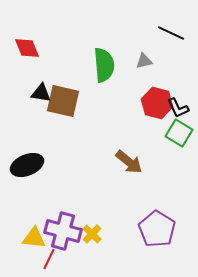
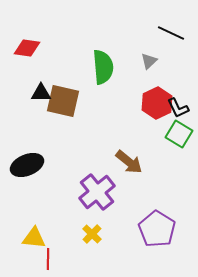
red diamond: rotated 60 degrees counterclockwise
gray triangle: moved 5 px right; rotated 30 degrees counterclockwise
green semicircle: moved 1 px left, 2 px down
black triangle: rotated 10 degrees counterclockwise
red hexagon: rotated 20 degrees clockwise
green square: moved 1 px down
purple cross: moved 34 px right, 39 px up; rotated 36 degrees clockwise
red line: moved 1 px left; rotated 25 degrees counterclockwise
